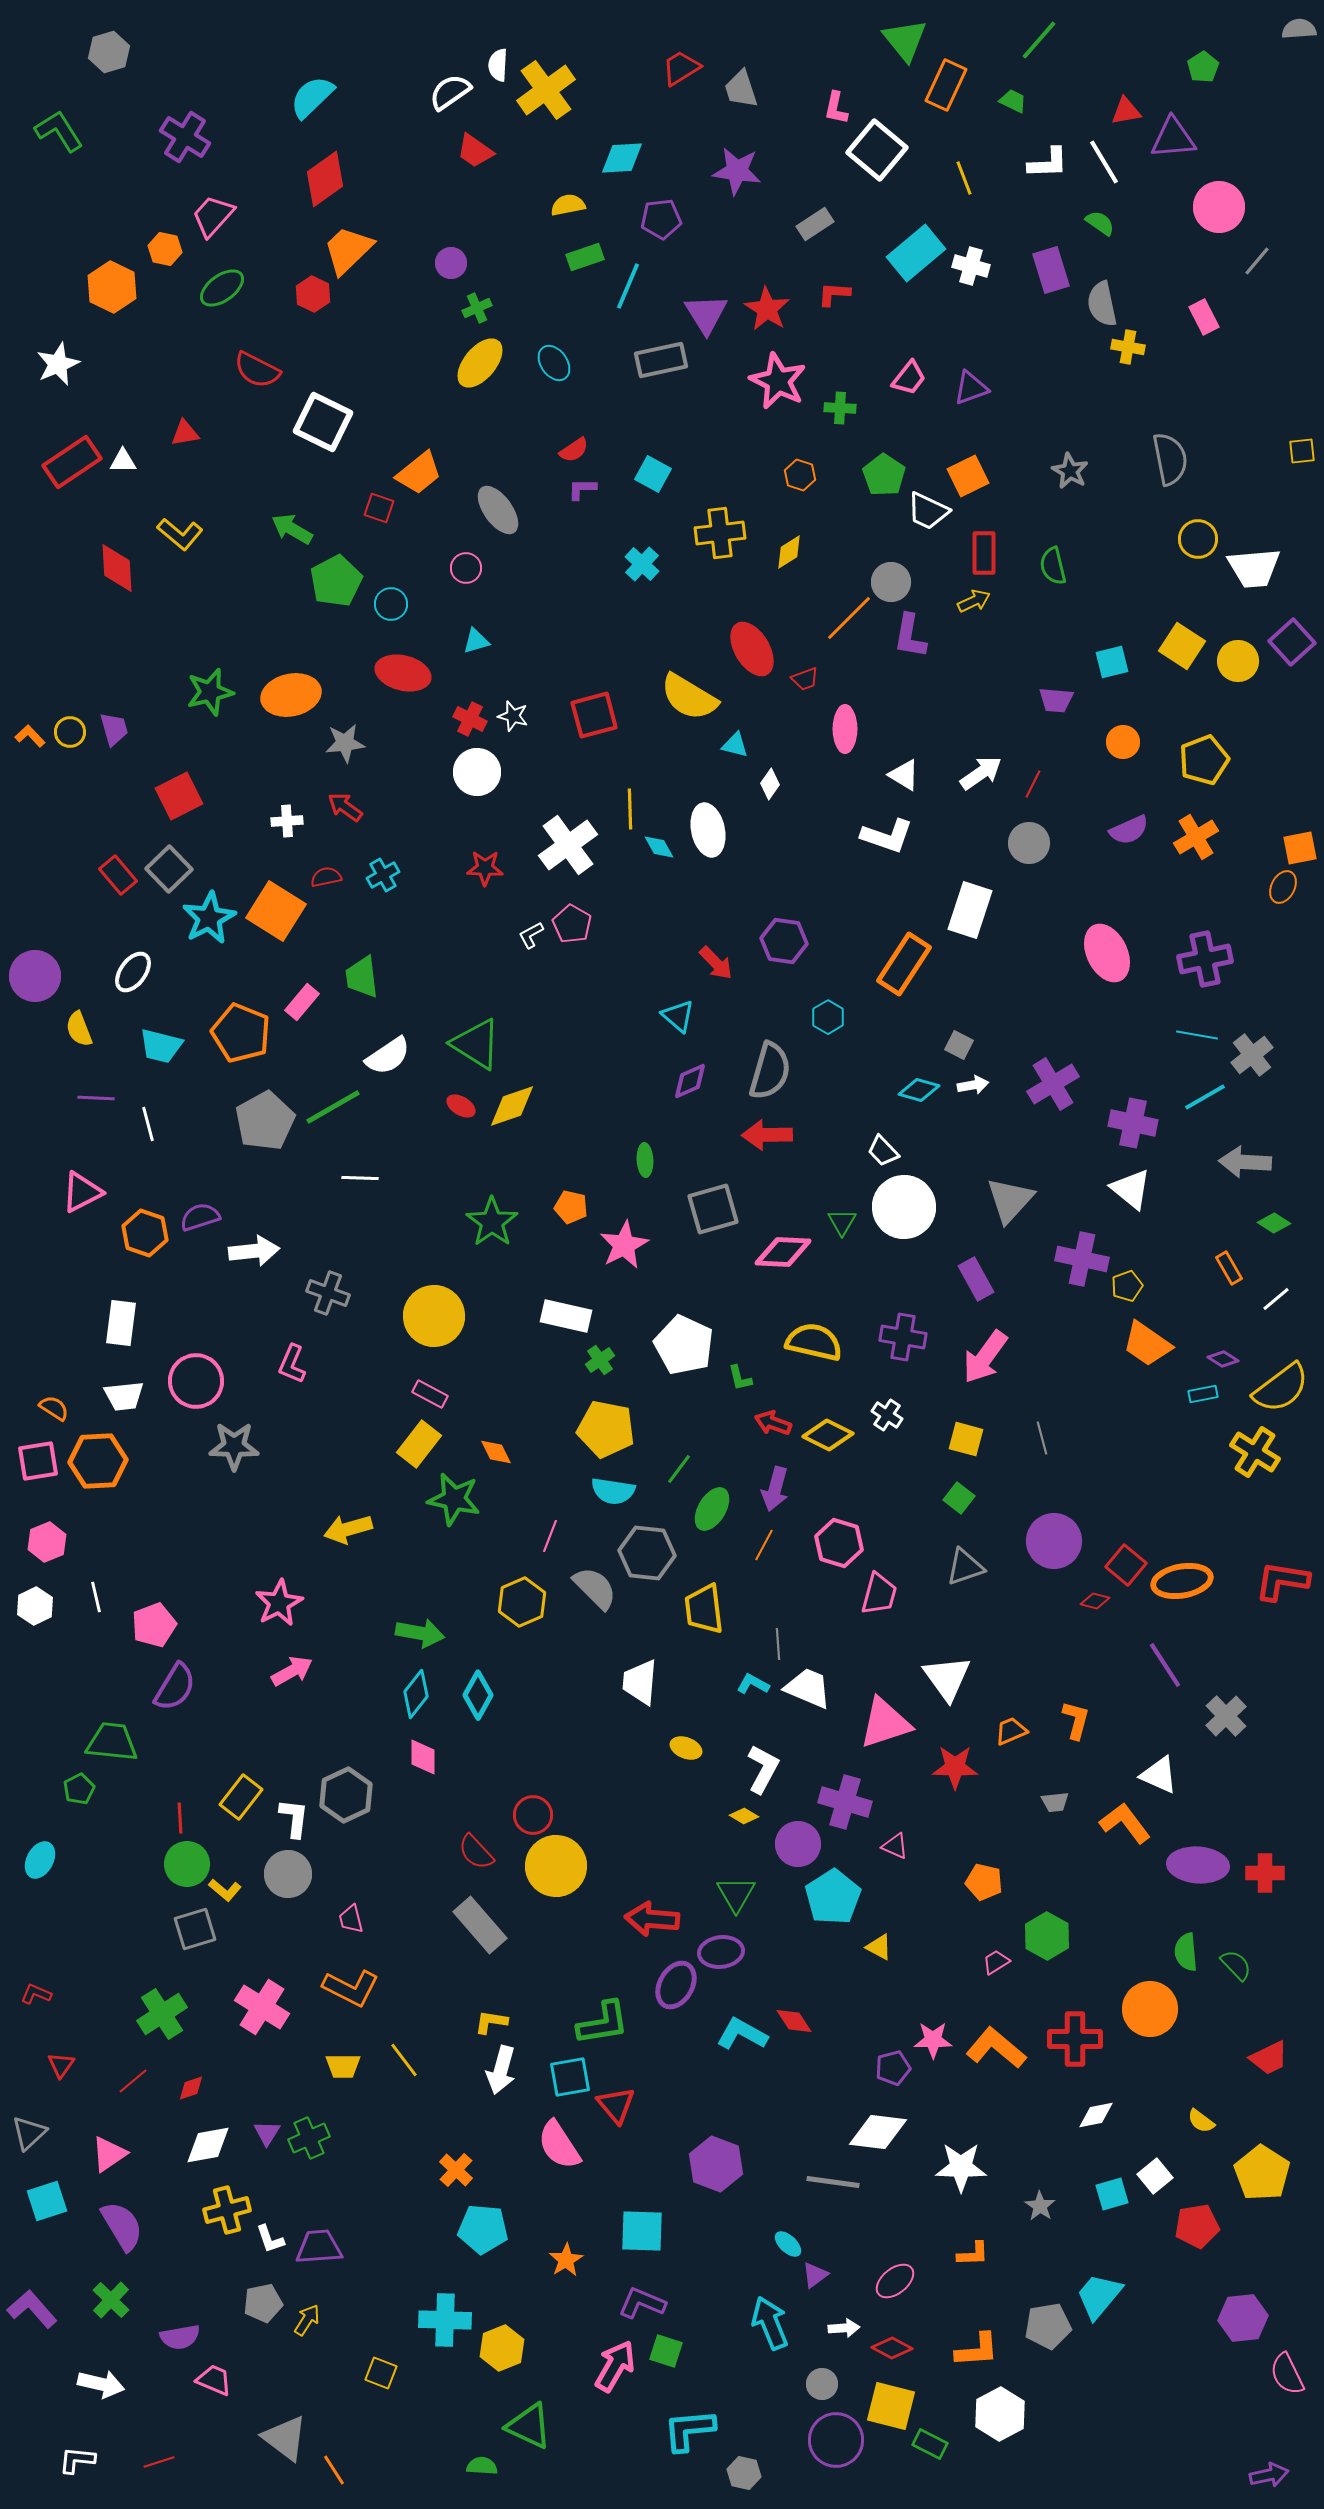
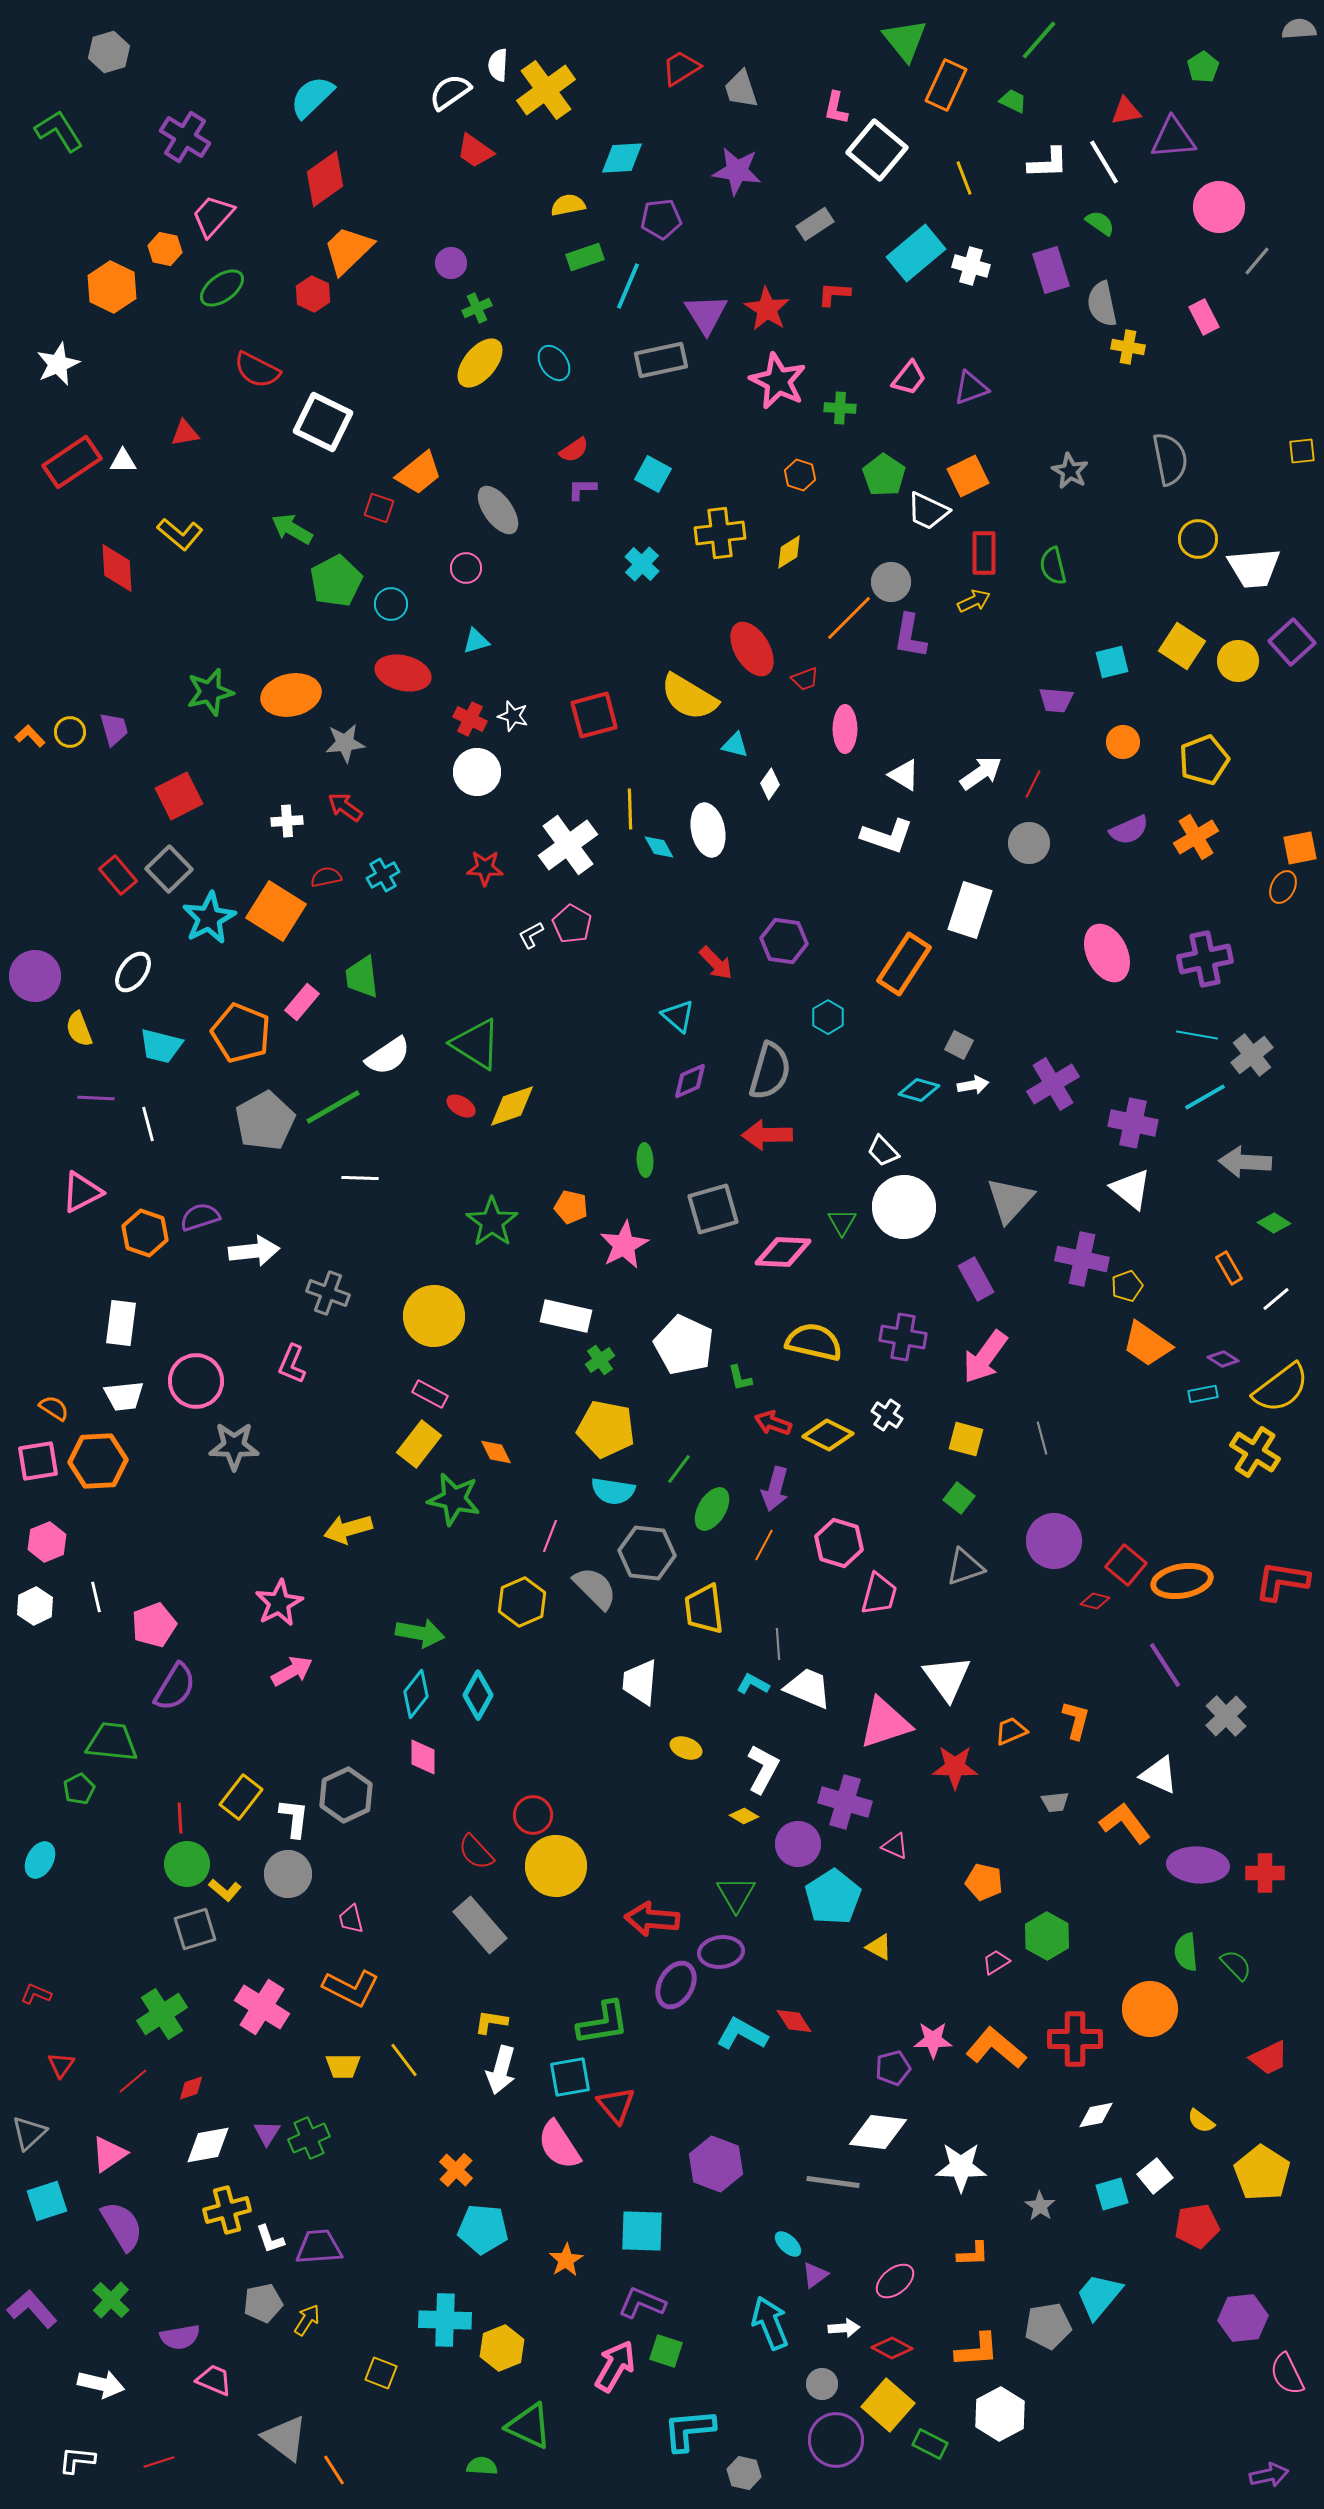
yellow square at (891, 2406): moved 3 px left, 1 px up; rotated 27 degrees clockwise
